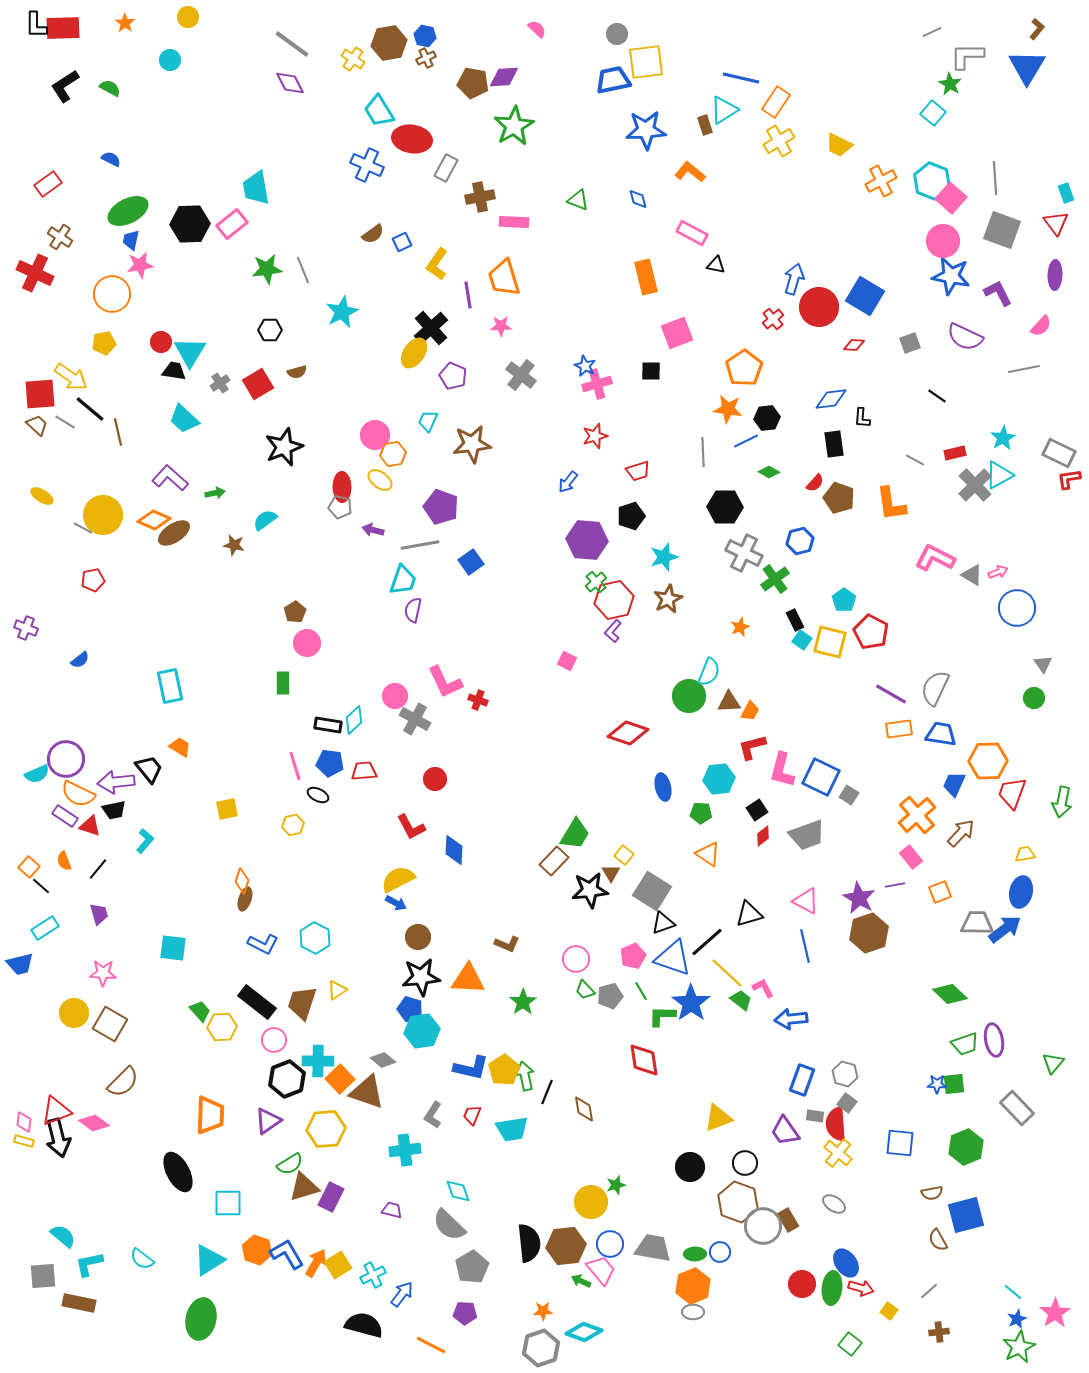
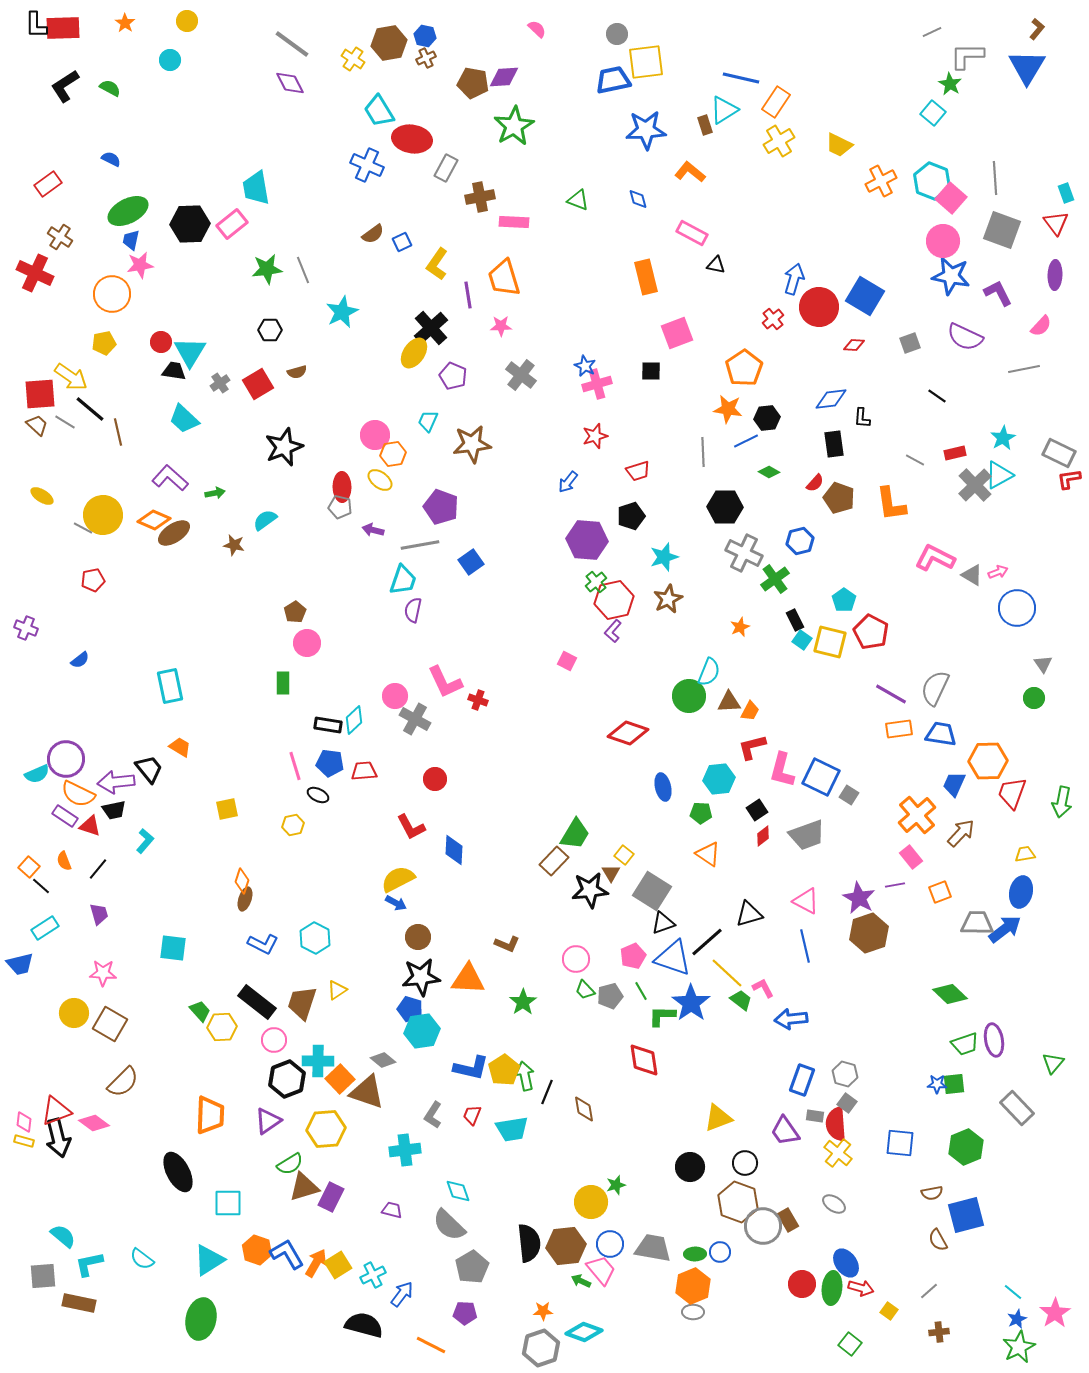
yellow circle at (188, 17): moved 1 px left, 4 px down
